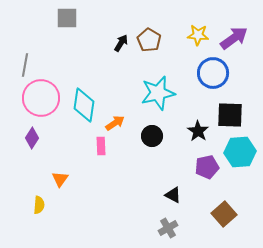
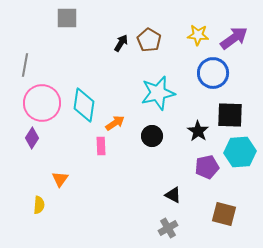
pink circle: moved 1 px right, 5 px down
brown square: rotated 35 degrees counterclockwise
